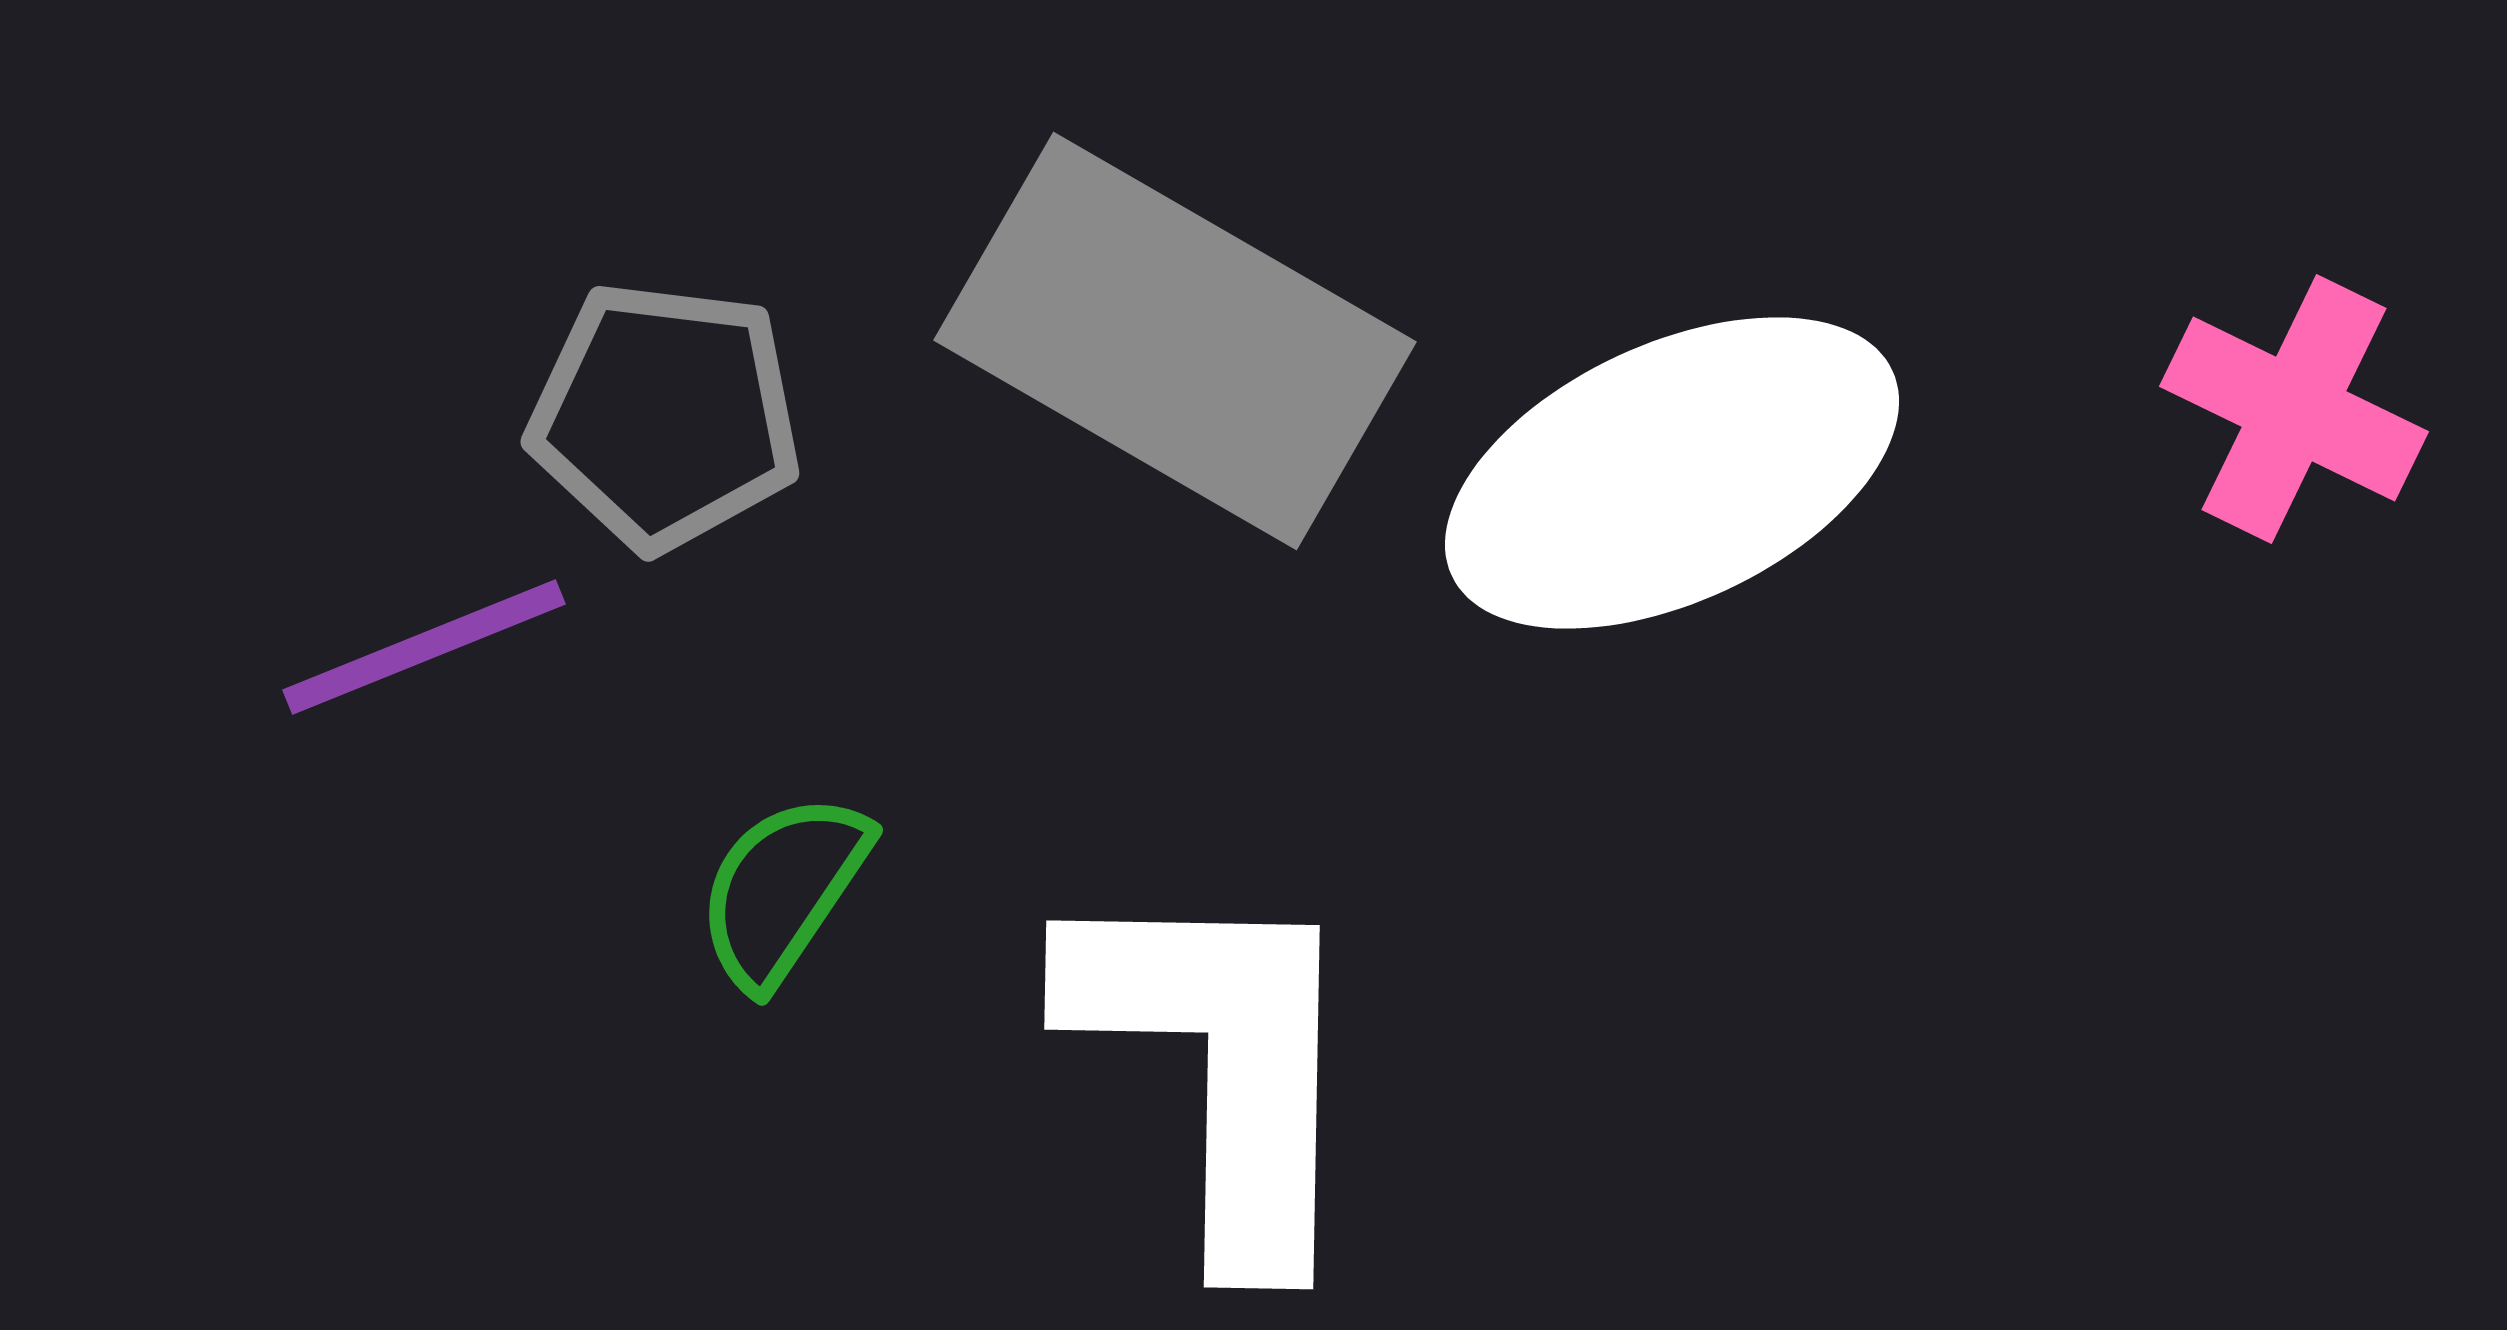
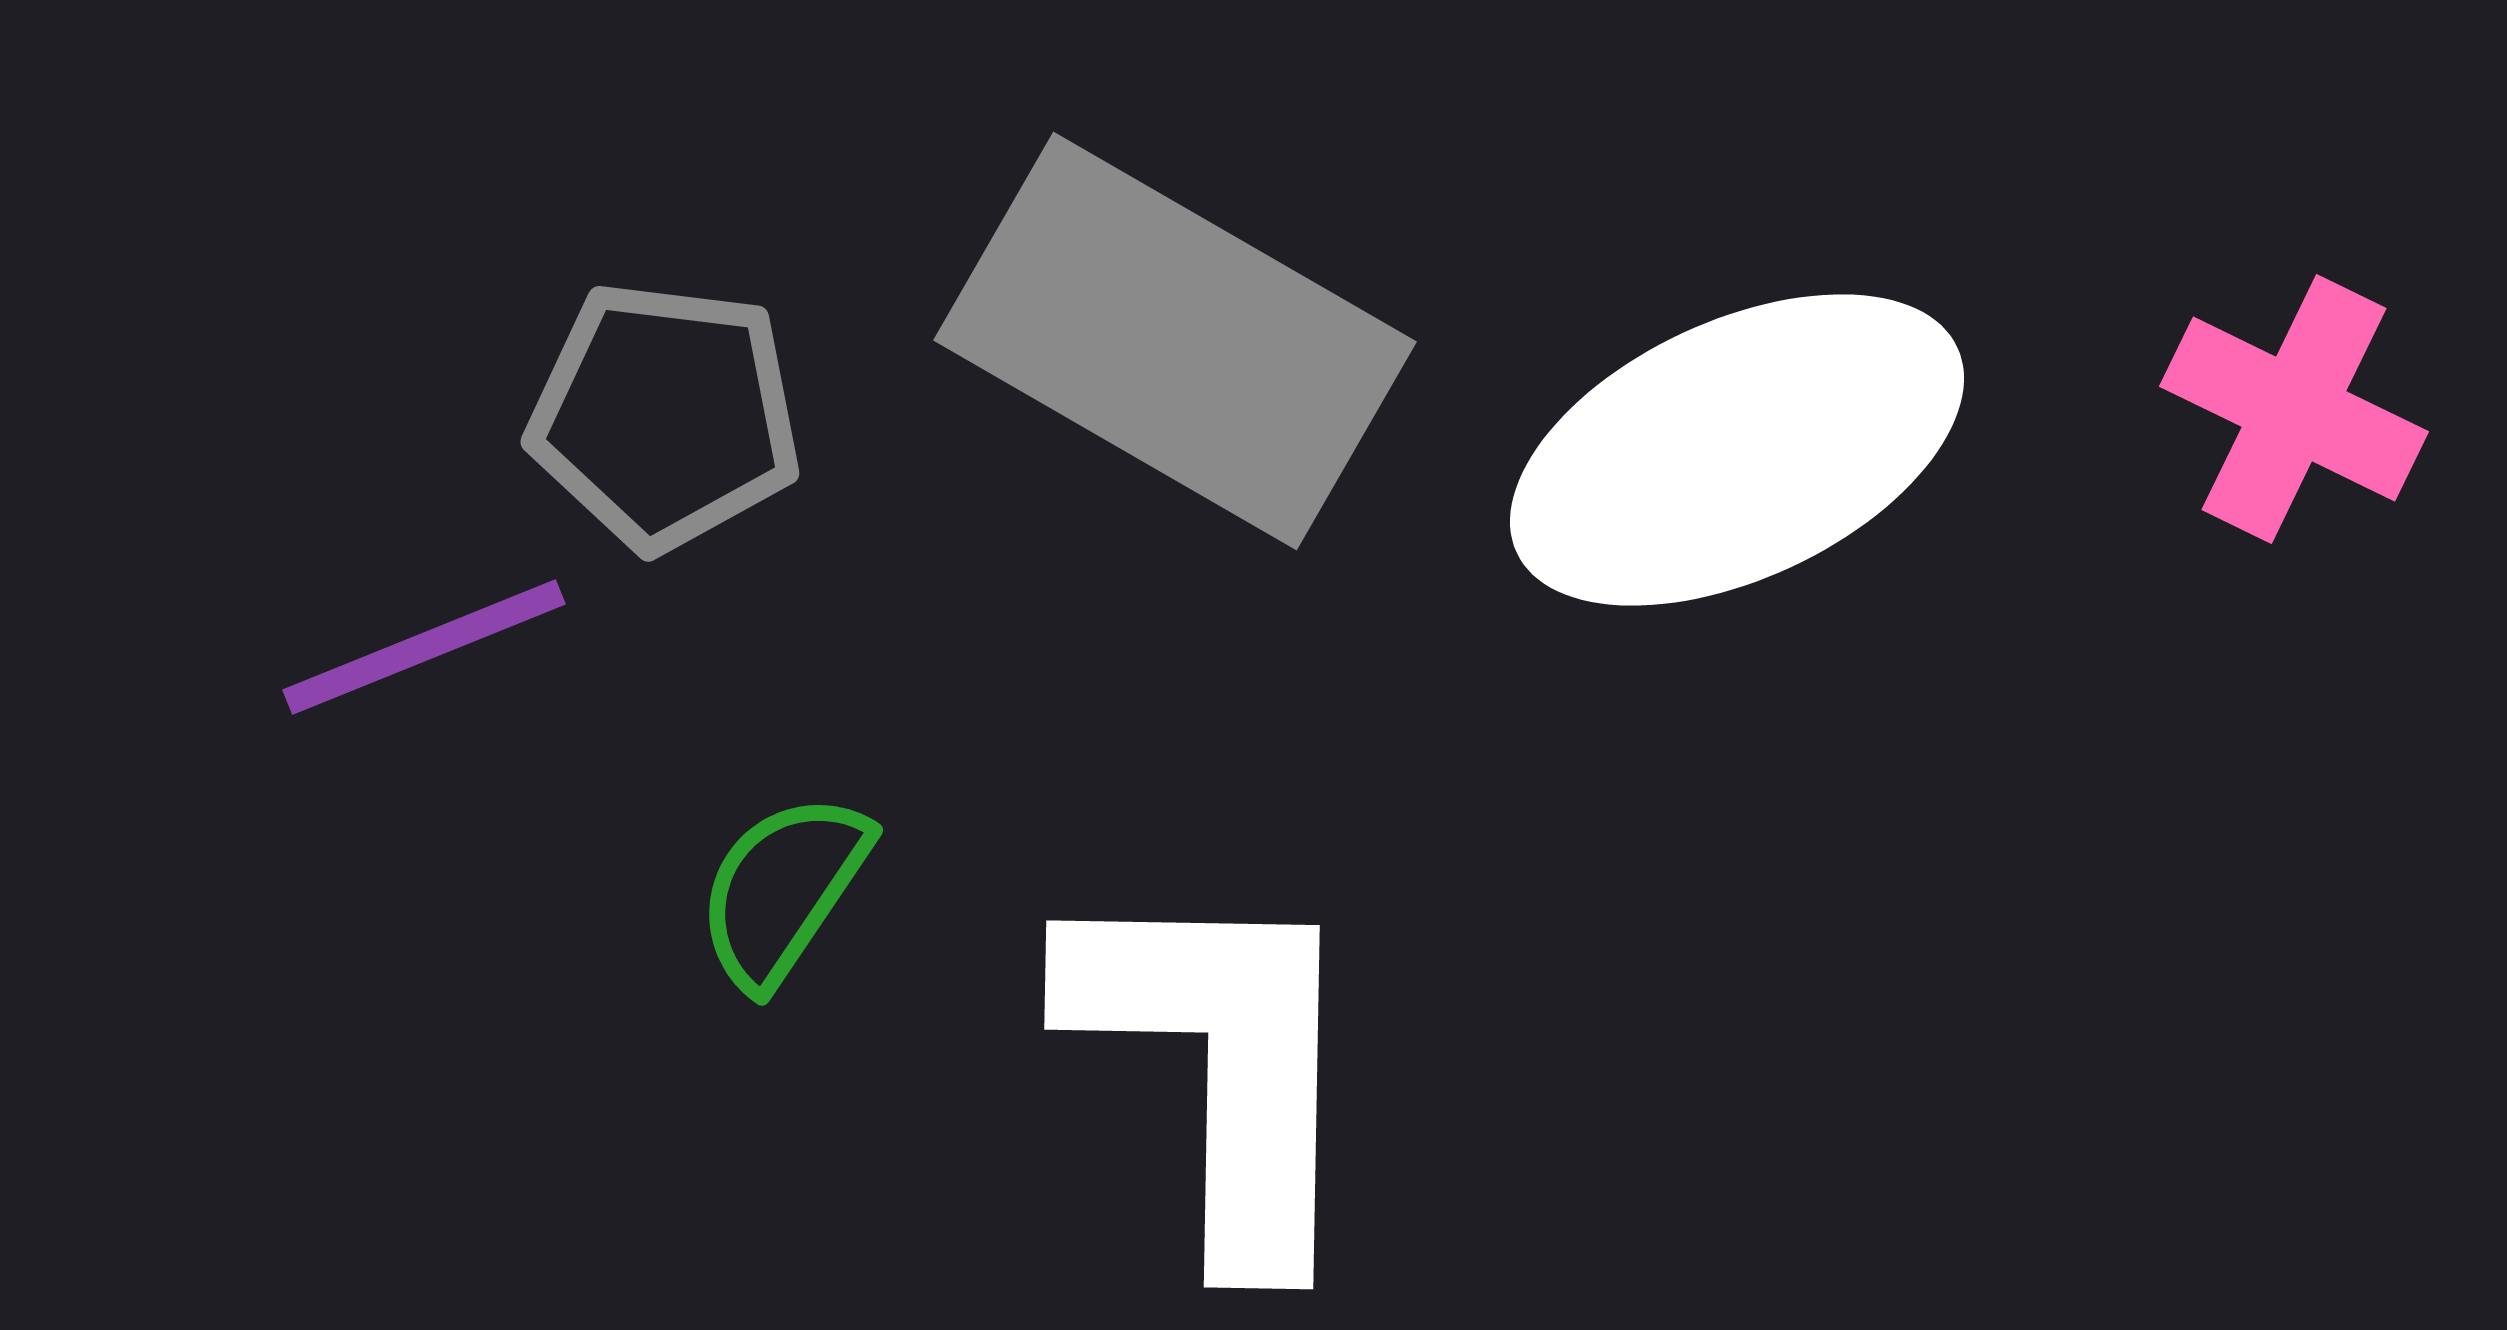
white ellipse: moved 65 px right, 23 px up
